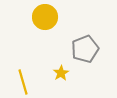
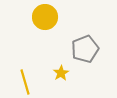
yellow line: moved 2 px right
